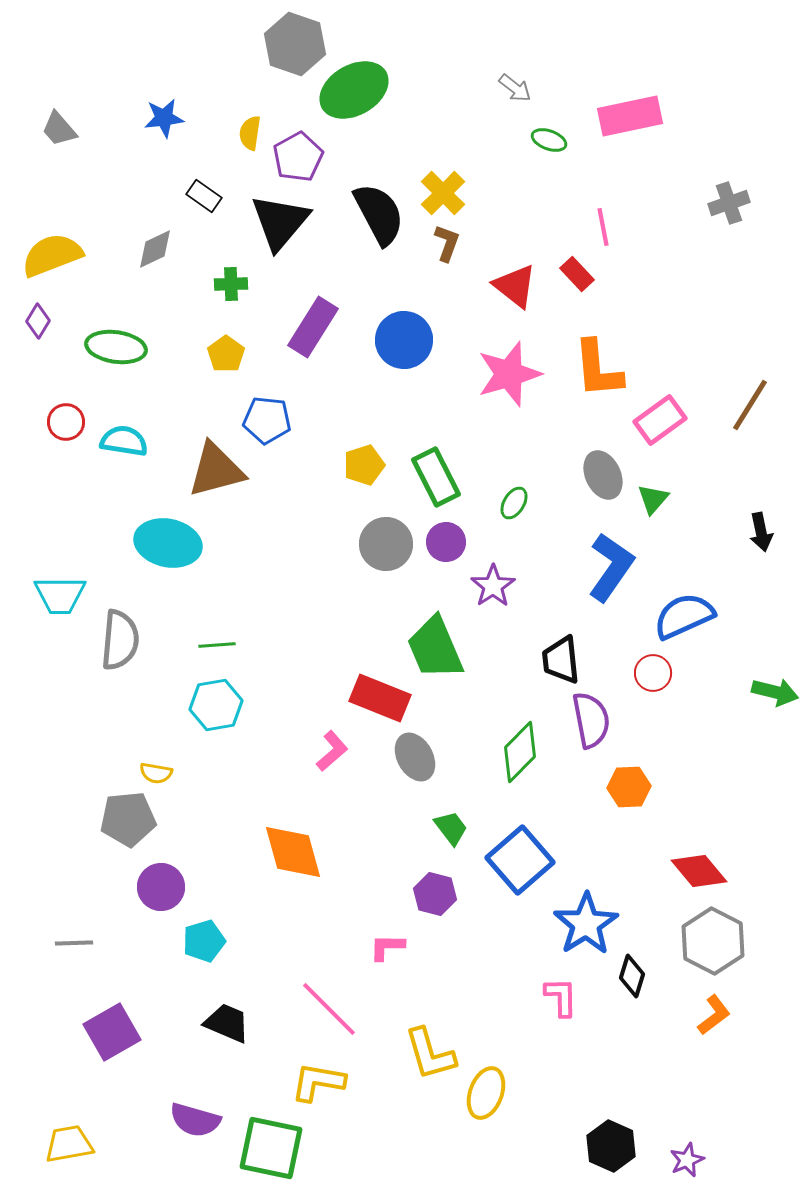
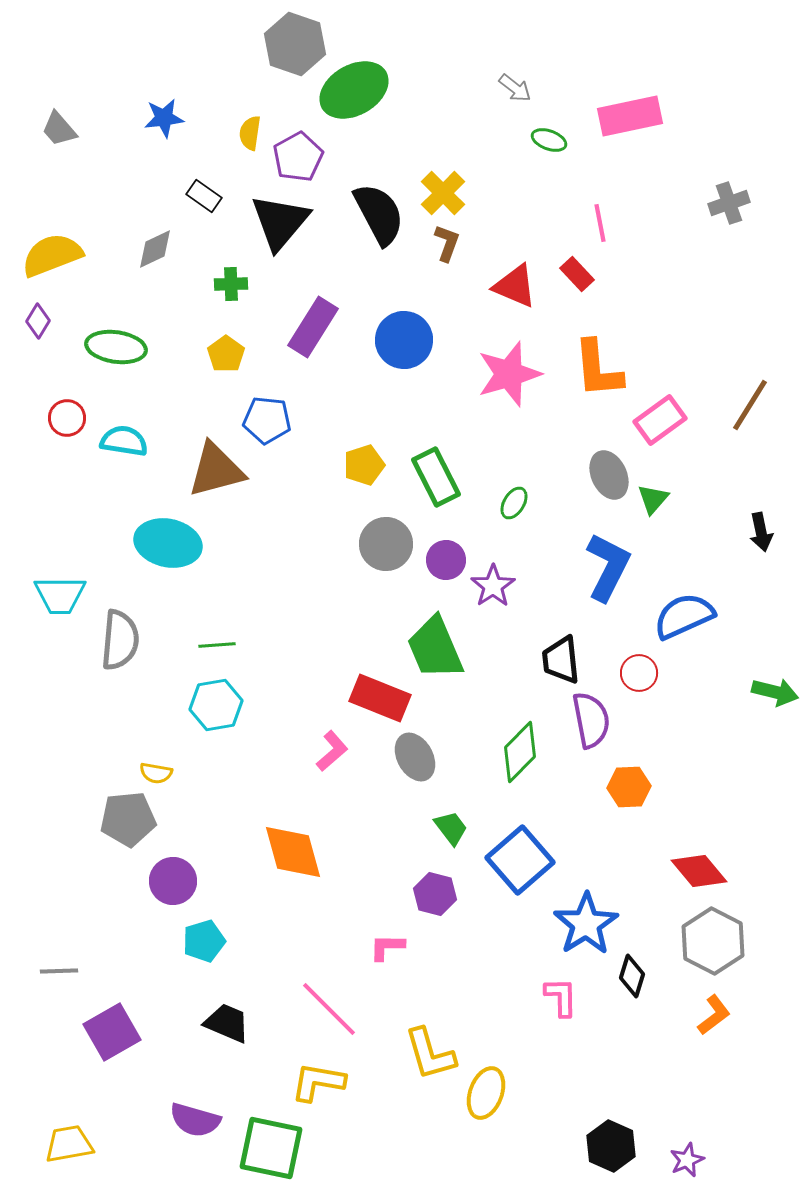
pink line at (603, 227): moved 3 px left, 4 px up
red triangle at (515, 286): rotated 15 degrees counterclockwise
red circle at (66, 422): moved 1 px right, 4 px up
gray ellipse at (603, 475): moved 6 px right
purple circle at (446, 542): moved 18 px down
blue L-shape at (611, 567): moved 3 px left; rotated 8 degrees counterclockwise
red circle at (653, 673): moved 14 px left
purple circle at (161, 887): moved 12 px right, 6 px up
gray line at (74, 943): moved 15 px left, 28 px down
